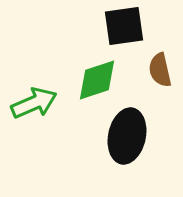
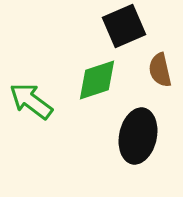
black square: rotated 15 degrees counterclockwise
green arrow: moved 3 px left, 2 px up; rotated 120 degrees counterclockwise
black ellipse: moved 11 px right
